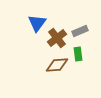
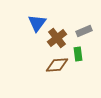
gray rectangle: moved 4 px right
